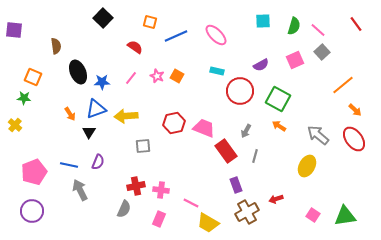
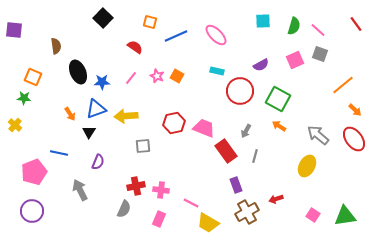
gray square at (322, 52): moved 2 px left, 2 px down; rotated 28 degrees counterclockwise
blue line at (69, 165): moved 10 px left, 12 px up
